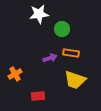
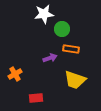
white star: moved 5 px right
orange rectangle: moved 4 px up
red rectangle: moved 2 px left, 2 px down
